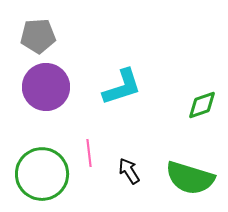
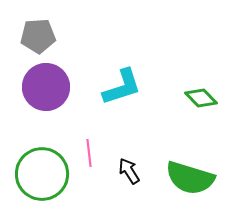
green diamond: moved 1 px left, 7 px up; rotated 64 degrees clockwise
